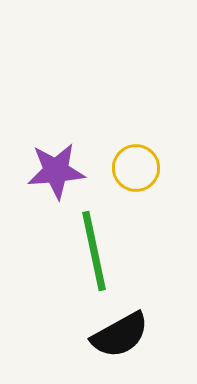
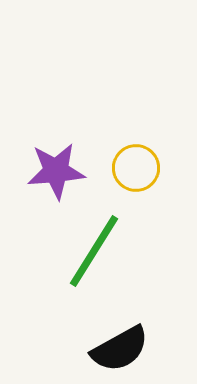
green line: rotated 44 degrees clockwise
black semicircle: moved 14 px down
